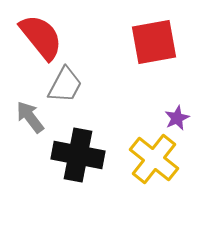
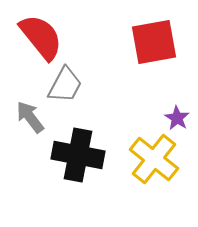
purple star: rotated 15 degrees counterclockwise
